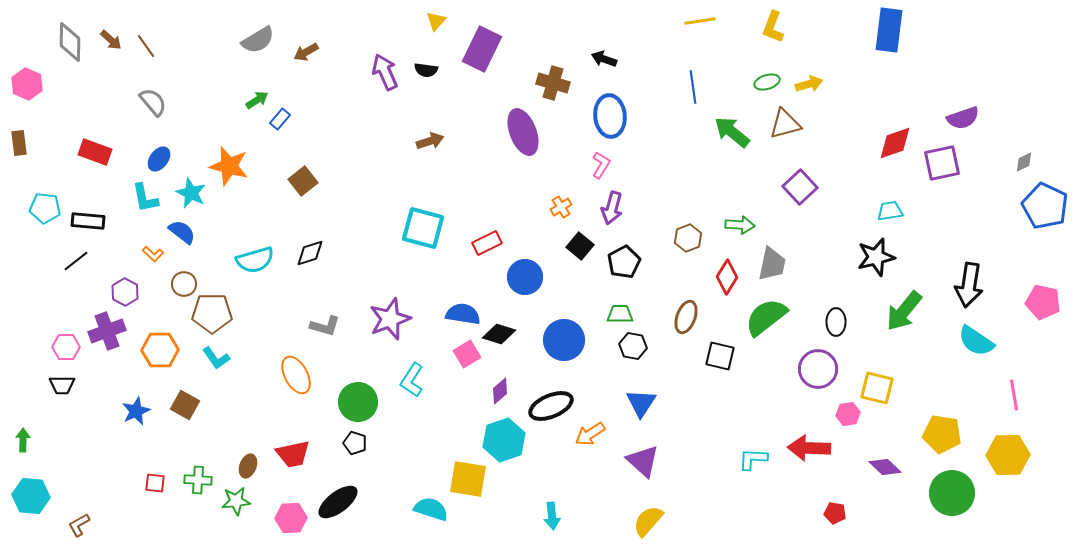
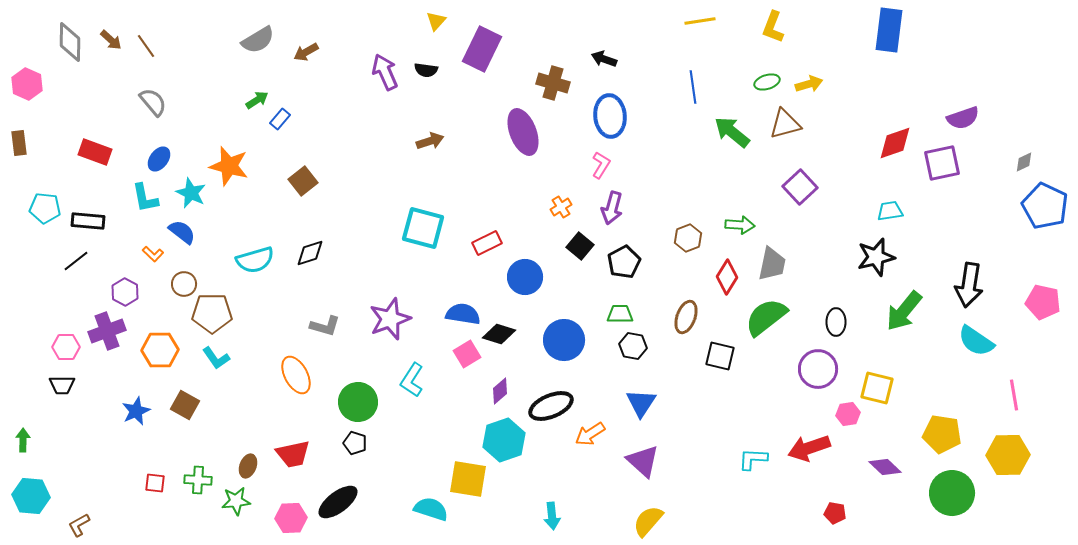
red arrow at (809, 448): rotated 21 degrees counterclockwise
